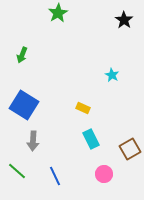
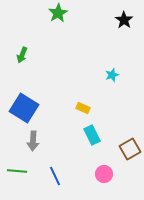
cyan star: rotated 24 degrees clockwise
blue square: moved 3 px down
cyan rectangle: moved 1 px right, 4 px up
green line: rotated 36 degrees counterclockwise
